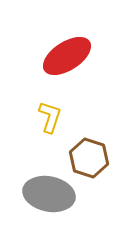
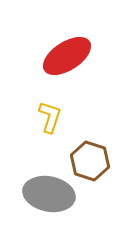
brown hexagon: moved 1 px right, 3 px down
